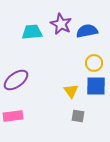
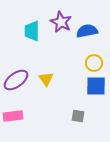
purple star: moved 2 px up
cyan trapezoid: moved 1 px up; rotated 85 degrees counterclockwise
yellow triangle: moved 25 px left, 12 px up
